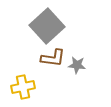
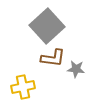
gray star: moved 1 px left, 4 px down
